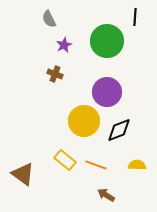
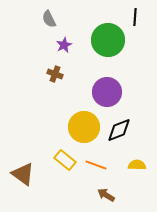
green circle: moved 1 px right, 1 px up
yellow circle: moved 6 px down
